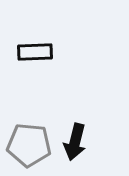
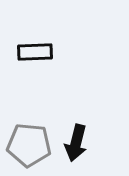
black arrow: moved 1 px right, 1 px down
